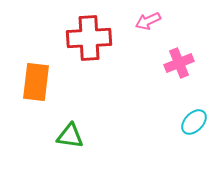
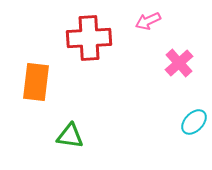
pink cross: rotated 20 degrees counterclockwise
